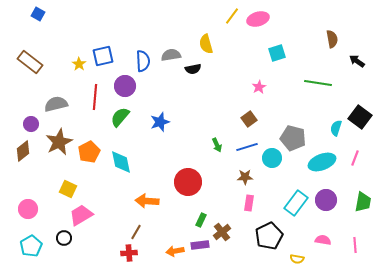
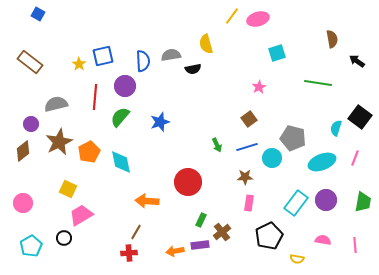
pink circle at (28, 209): moved 5 px left, 6 px up
